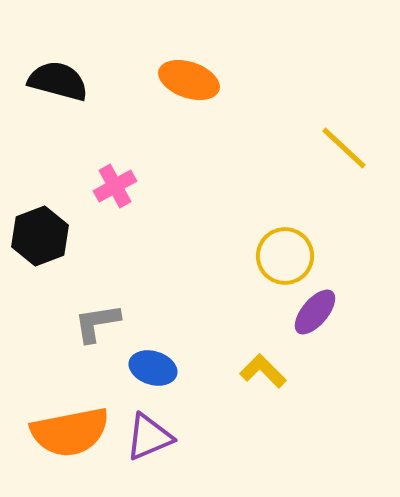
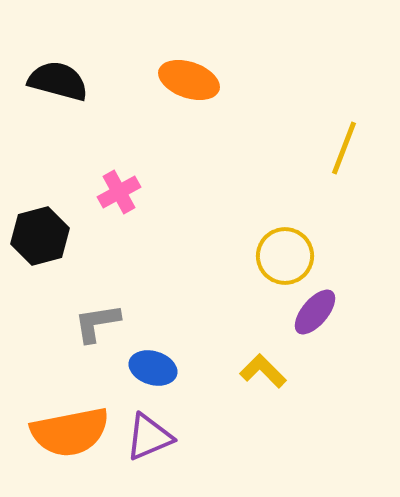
yellow line: rotated 68 degrees clockwise
pink cross: moved 4 px right, 6 px down
black hexagon: rotated 6 degrees clockwise
